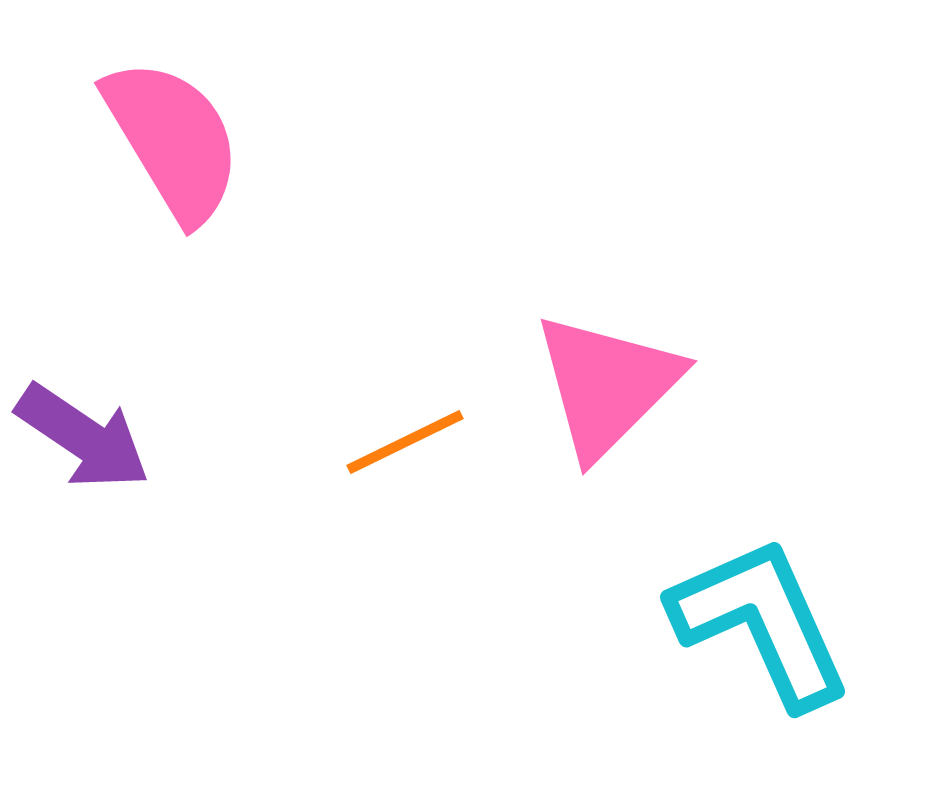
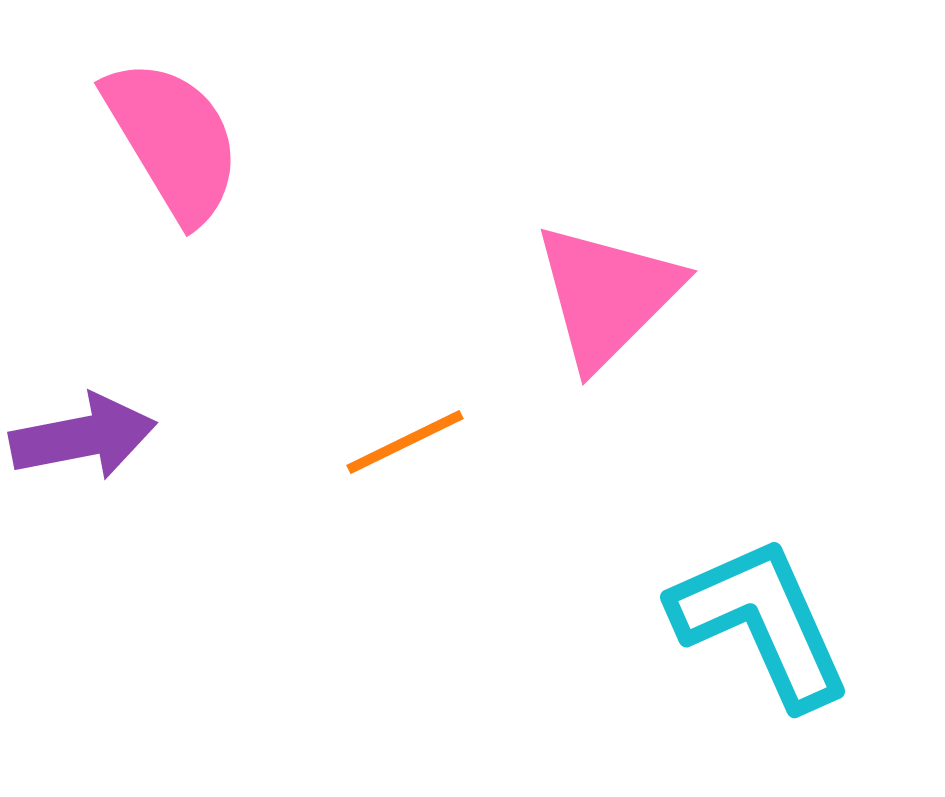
pink triangle: moved 90 px up
purple arrow: rotated 45 degrees counterclockwise
